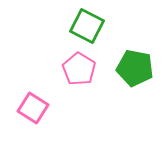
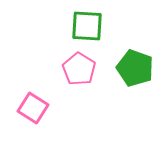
green square: rotated 24 degrees counterclockwise
green pentagon: rotated 9 degrees clockwise
